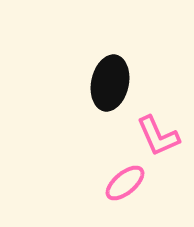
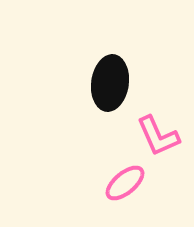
black ellipse: rotated 4 degrees counterclockwise
